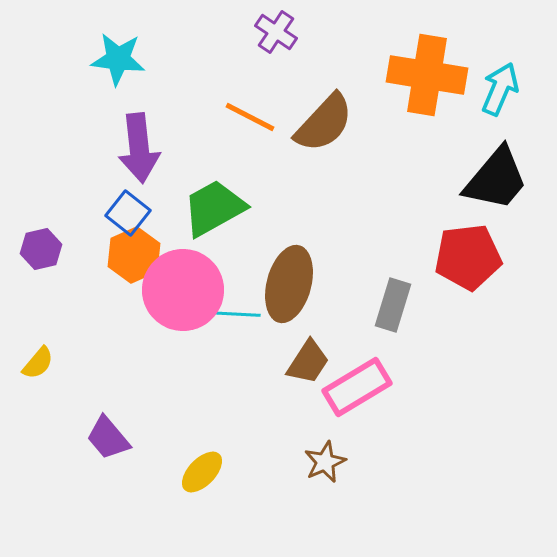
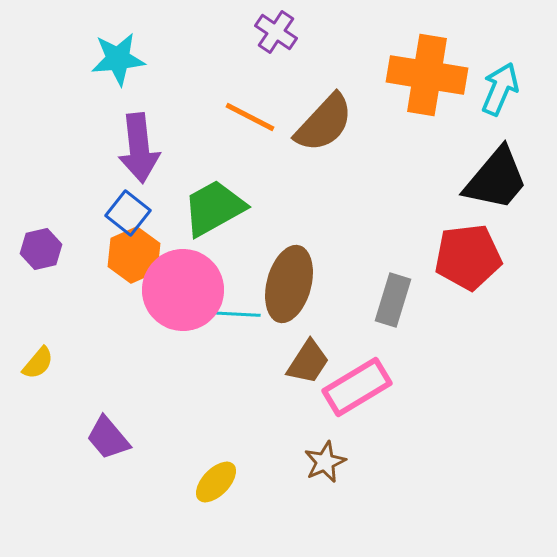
cyan star: rotated 12 degrees counterclockwise
gray rectangle: moved 5 px up
yellow ellipse: moved 14 px right, 10 px down
